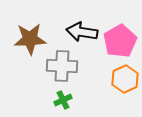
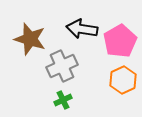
black arrow: moved 3 px up
brown star: rotated 20 degrees clockwise
gray cross: rotated 28 degrees counterclockwise
orange hexagon: moved 2 px left, 1 px down
